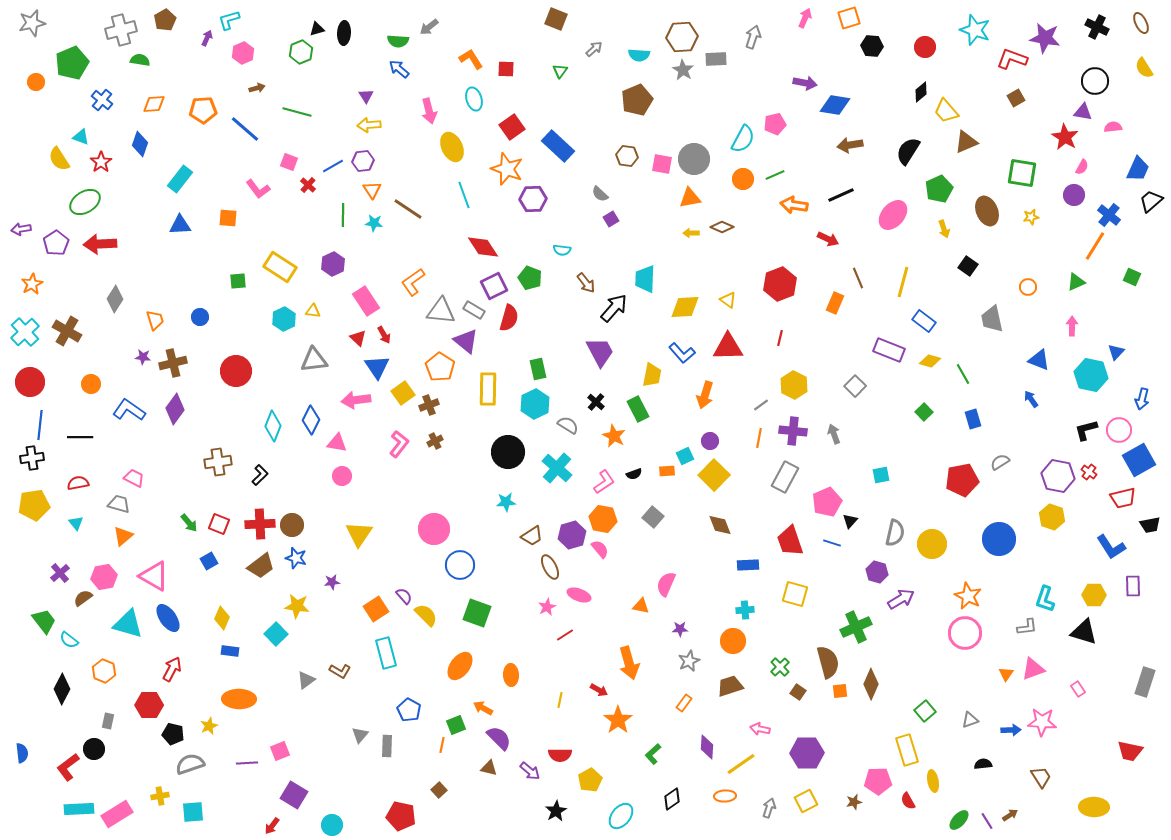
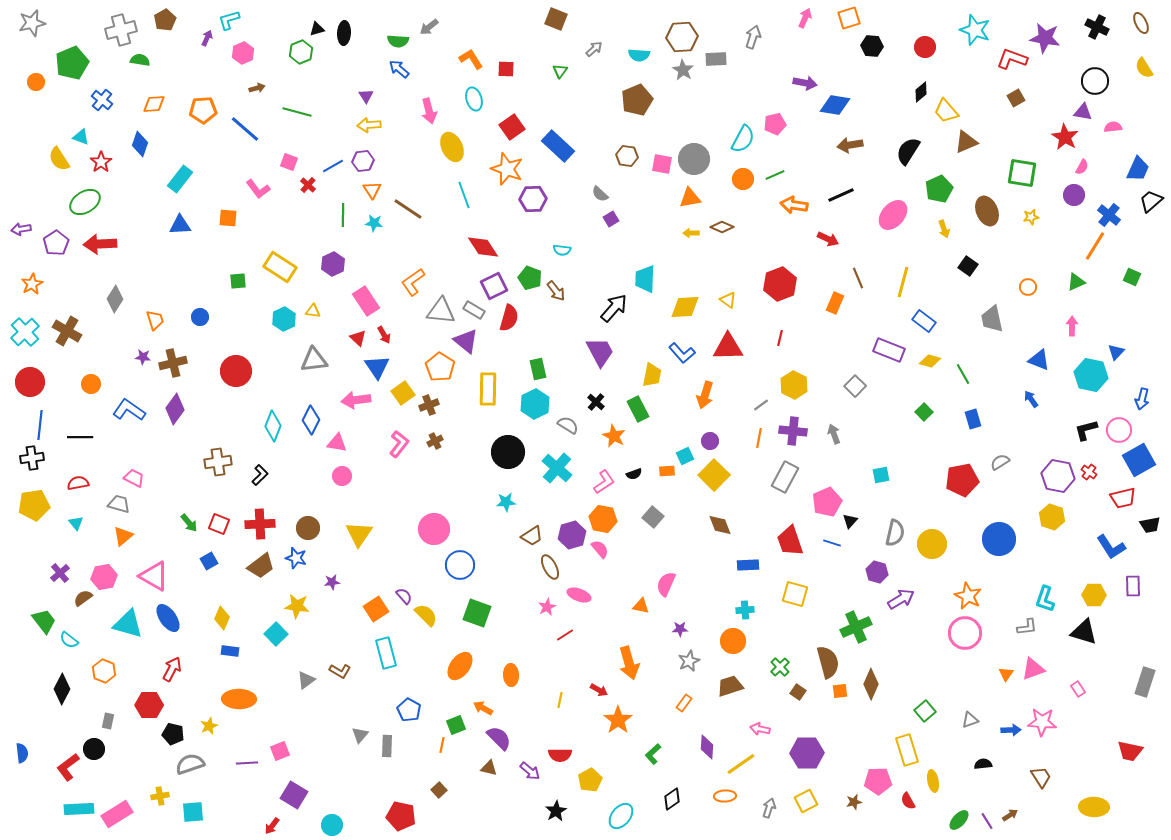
brown arrow at (586, 283): moved 30 px left, 8 px down
brown circle at (292, 525): moved 16 px right, 3 px down
